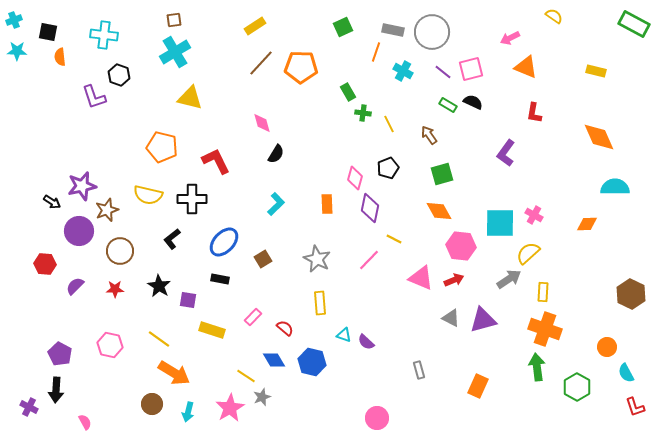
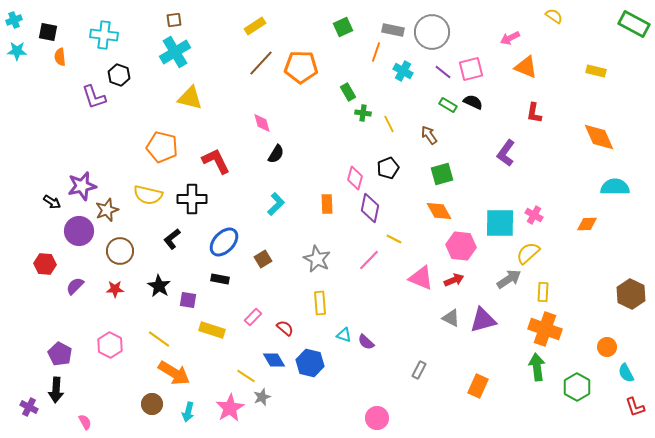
pink hexagon at (110, 345): rotated 15 degrees clockwise
blue hexagon at (312, 362): moved 2 px left, 1 px down
gray rectangle at (419, 370): rotated 42 degrees clockwise
